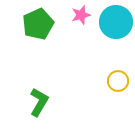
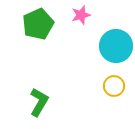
cyan circle: moved 24 px down
yellow circle: moved 4 px left, 5 px down
